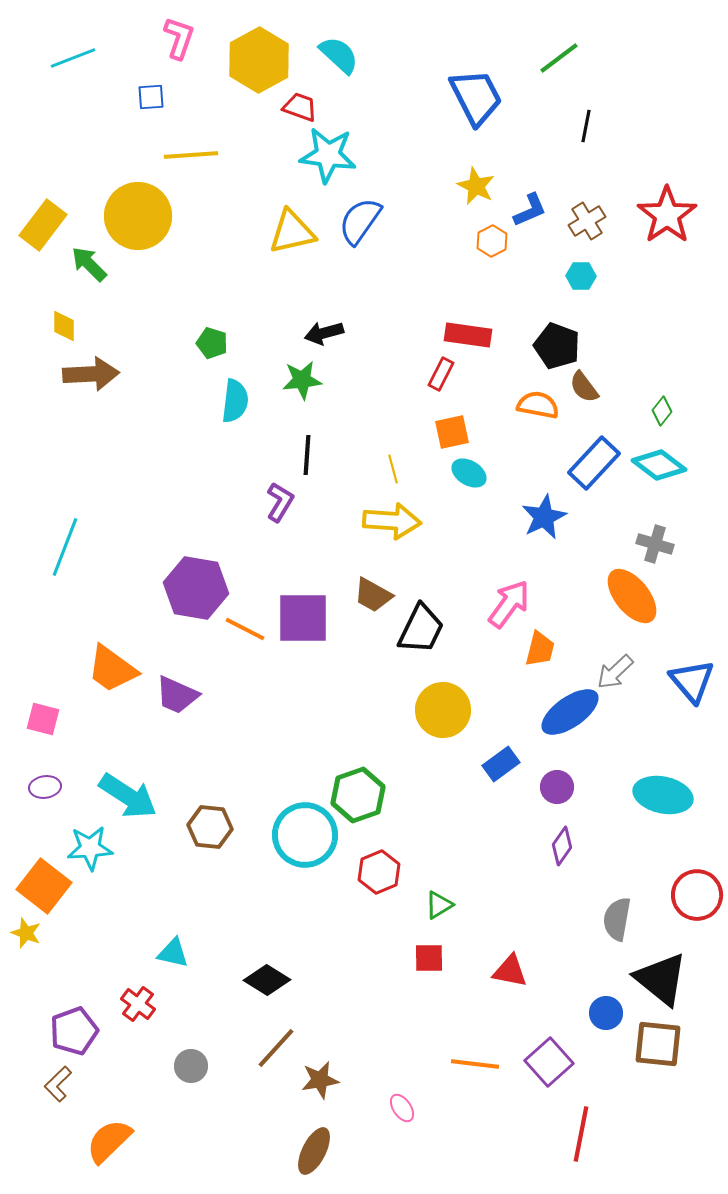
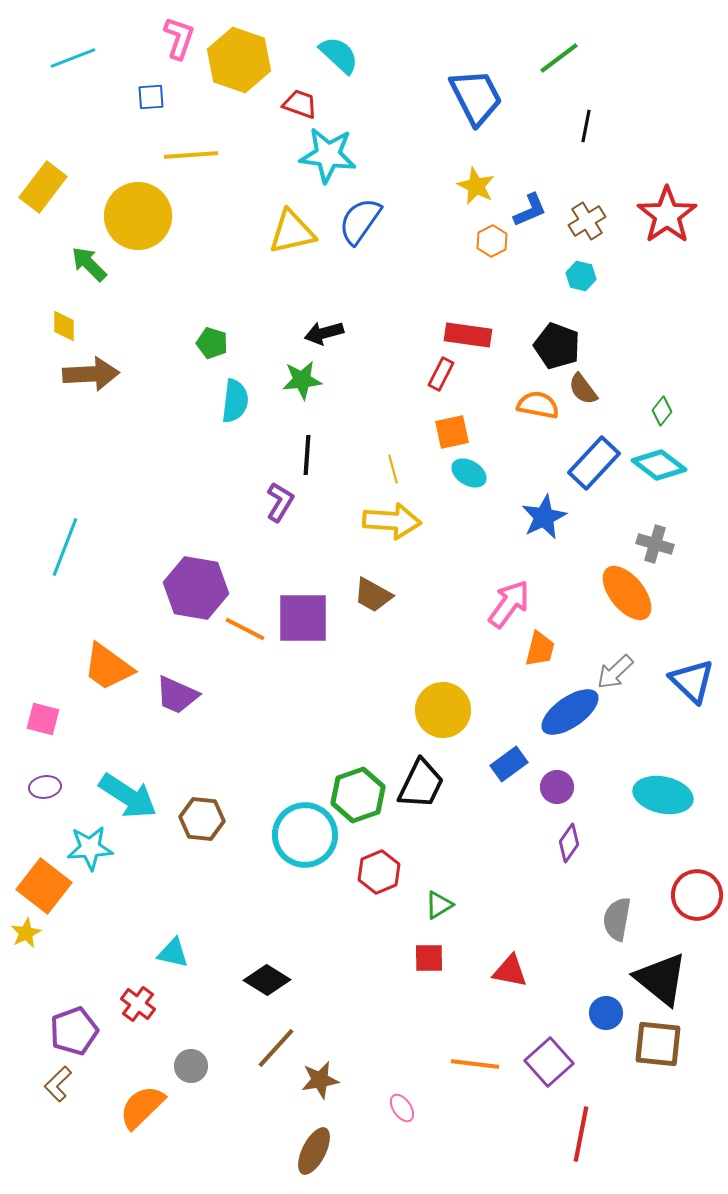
yellow hexagon at (259, 60): moved 20 px left; rotated 12 degrees counterclockwise
red trapezoid at (300, 107): moved 3 px up
yellow rectangle at (43, 225): moved 38 px up
cyan hexagon at (581, 276): rotated 12 degrees clockwise
brown semicircle at (584, 387): moved 1 px left, 2 px down
orange ellipse at (632, 596): moved 5 px left, 3 px up
black trapezoid at (421, 629): moved 155 px down
orange trapezoid at (112, 669): moved 4 px left, 2 px up
blue triangle at (692, 681): rotated 6 degrees counterclockwise
blue rectangle at (501, 764): moved 8 px right
brown hexagon at (210, 827): moved 8 px left, 8 px up
purple diamond at (562, 846): moved 7 px right, 3 px up
yellow star at (26, 933): rotated 24 degrees clockwise
orange semicircle at (109, 1141): moved 33 px right, 34 px up
